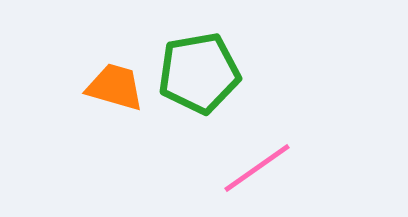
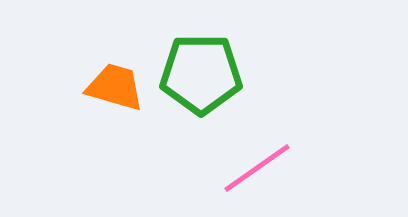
green pentagon: moved 2 px right, 1 px down; rotated 10 degrees clockwise
